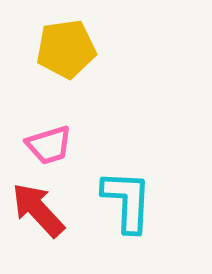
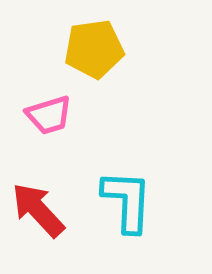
yellow pentagon: moved 28 px right
pink trapezoid: moved 30 px up
